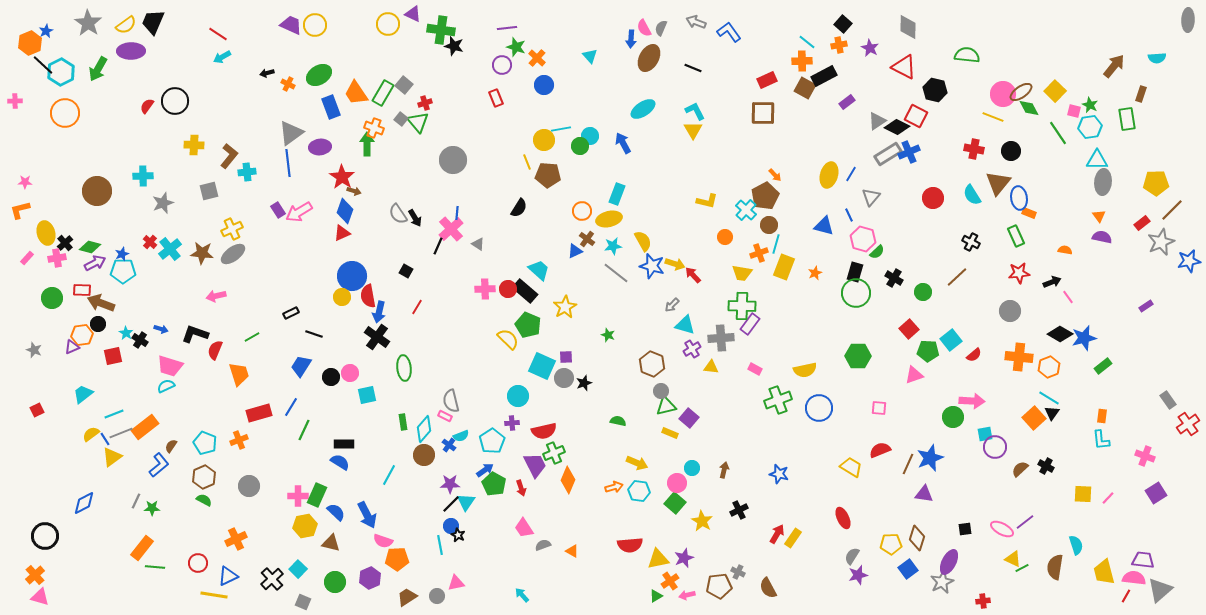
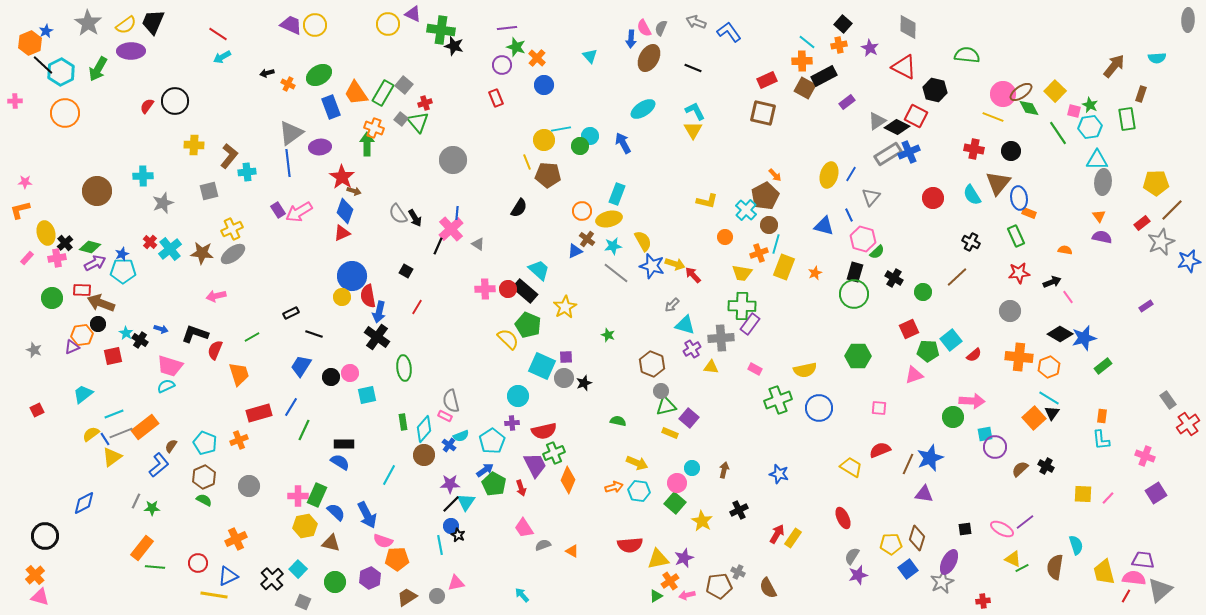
brown square at (763, 113): rotated 12 degrees clockwise
green circle at (856, 293): moved 2 px left, 1 px down
red square at (909, 329): rotated 18 degrees clockwise
